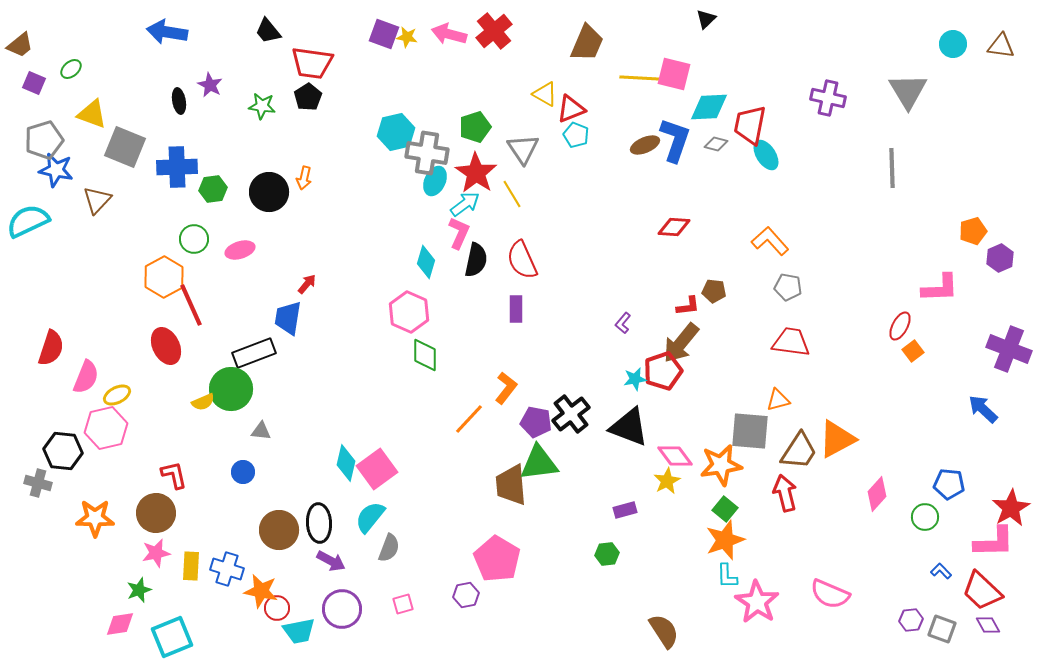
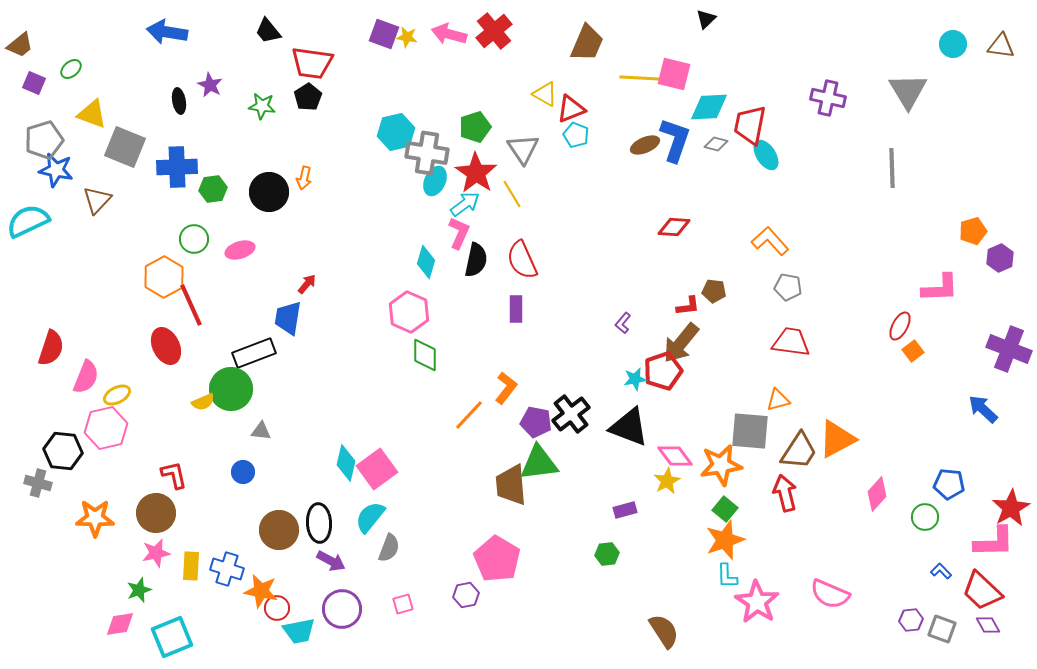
orange line at (469, 419): moved 4 px up
